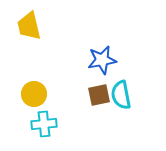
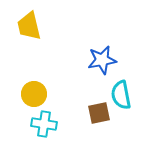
brown square: moved 18 px down
cyan cross: rotated 15 degrees clockwise
